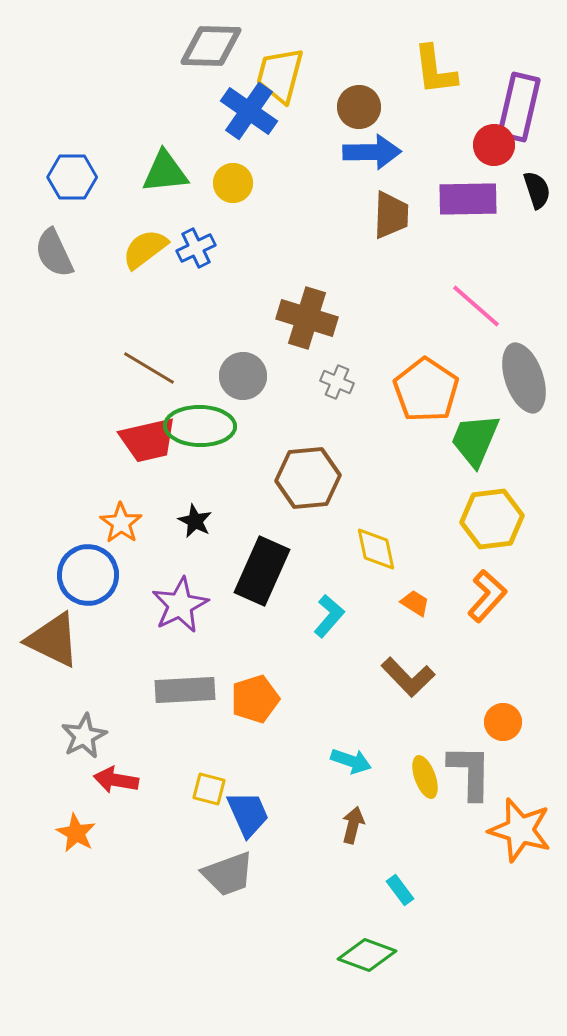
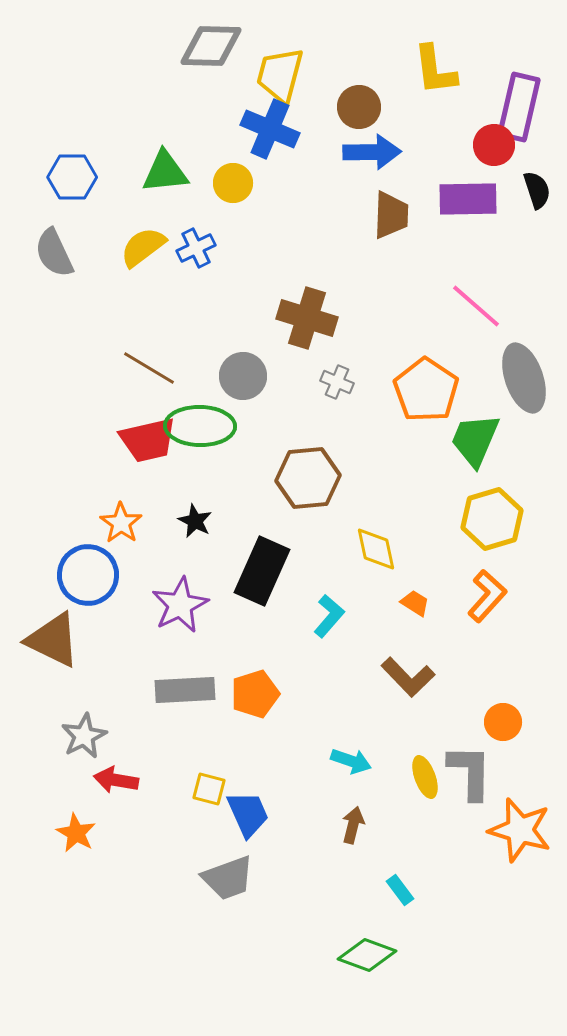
blue cross at (249, 111): moved 21 px right, 18 px down; rotated 12 degrees counterclockwise
yellow semicircle at (145, 249): moved 2 px left, 2 px up
yellow hexagon at (492, 519): rotated 10 degrees counterclockwise
orange pentagon at (255, 699): moved 5 px up
gray trapezoid at (228, 874): moved 4 px down
